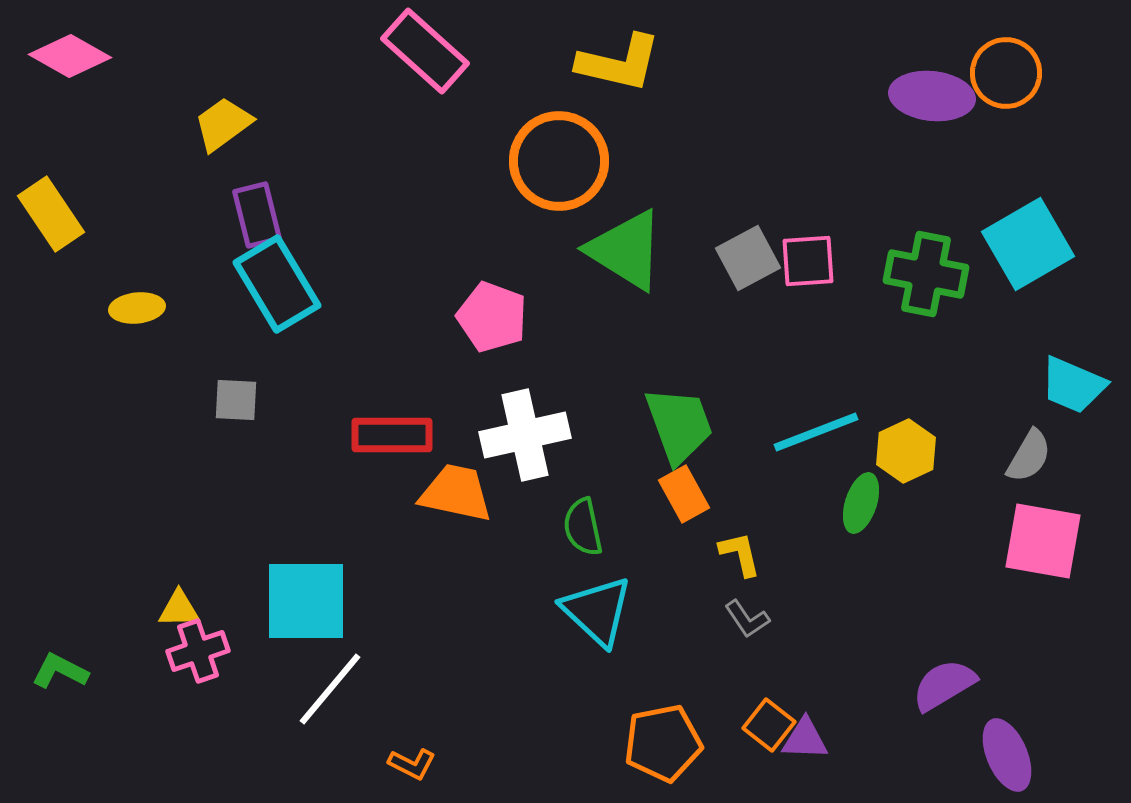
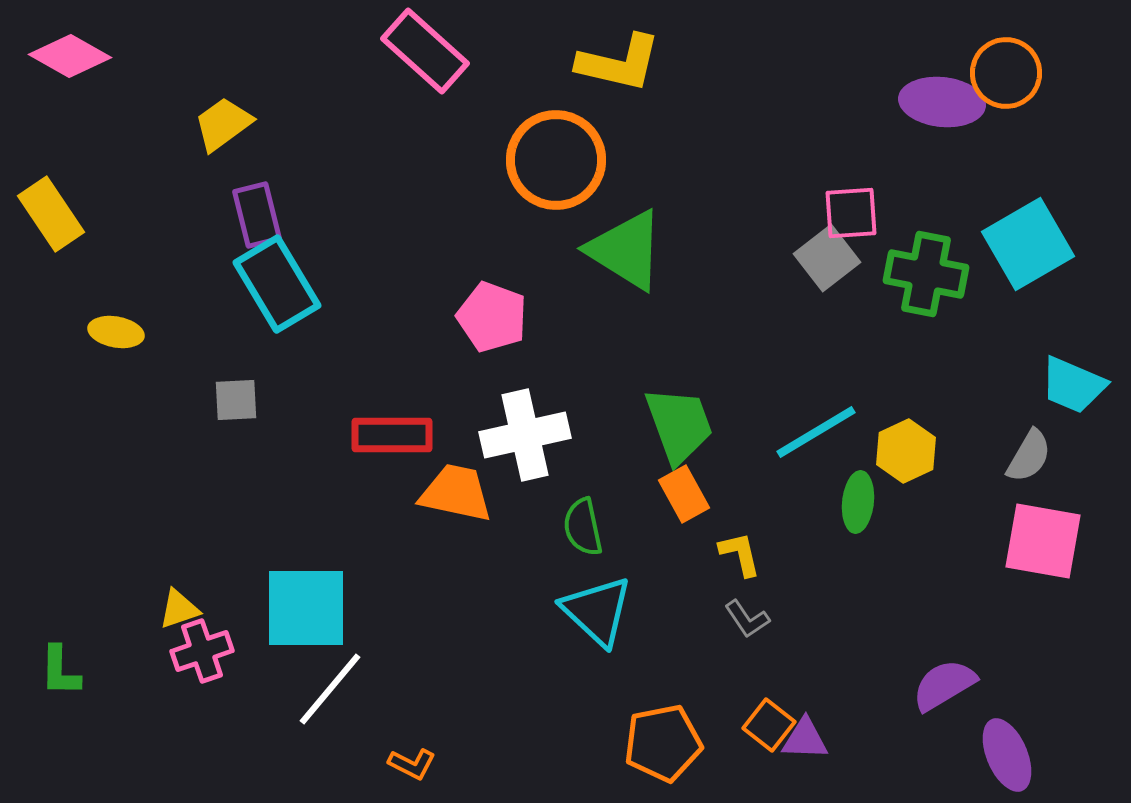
purple ellipse at (932, 96): moved 10 px right, 6 px down
orange circle at (559, 161): moved 3 px left, 1 px up
gray square at (748, 258): moved 79 px right; rotated 10 degrees counterclockwise
pink square at (808, 261): moved 43 px right, 48 px up
yellow ellipse at (137, 308): moved 21 px left, 24 px down; rotated 16 degrees clockwise
gray square at (236, 400): rotated 6 degrees counterclockwise
cyan line at (816, 432): rotated 10 degrees counterclockwise
green ellipse at (861, 503): moved 3 px left, 1 px up; rotated 12 degrees counterclockwise
cyan square at (306, 601): moved 7 px down
yellow triangle at (179, 609): rotated 18 degrees counterclockwise
pink cross at (198, 651): moved 4 px right
green L-shape at (60, 671): rotated 116 degrees counterclockwise
